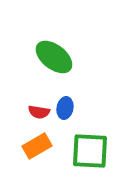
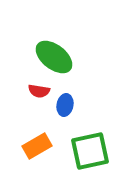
blue ellipse: moved 3 px up
red semicircle: moved 21 px up
green square: rotated 15 degrees counterclockwise
